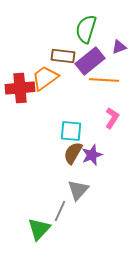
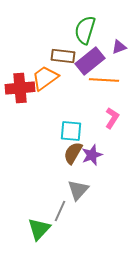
green semicircle: moved 1 px left, 1 px down
